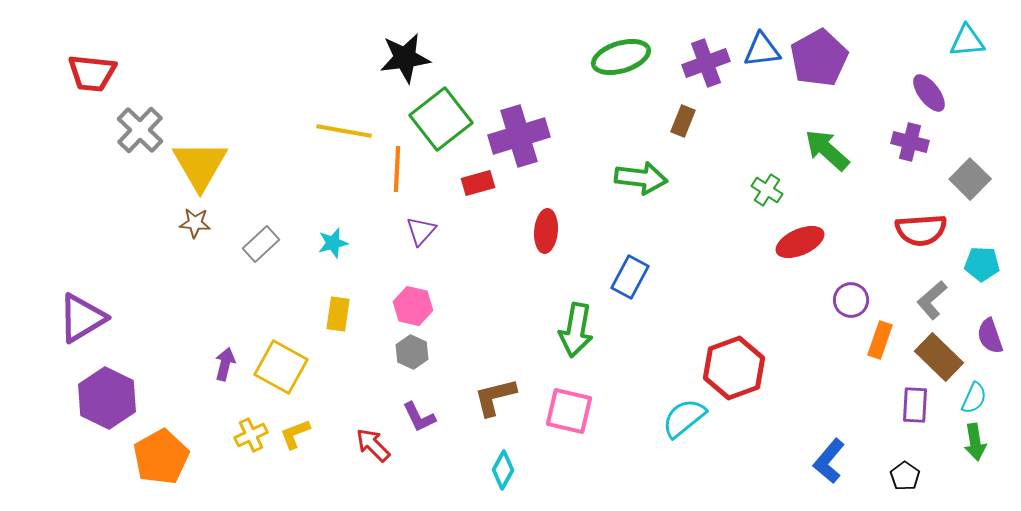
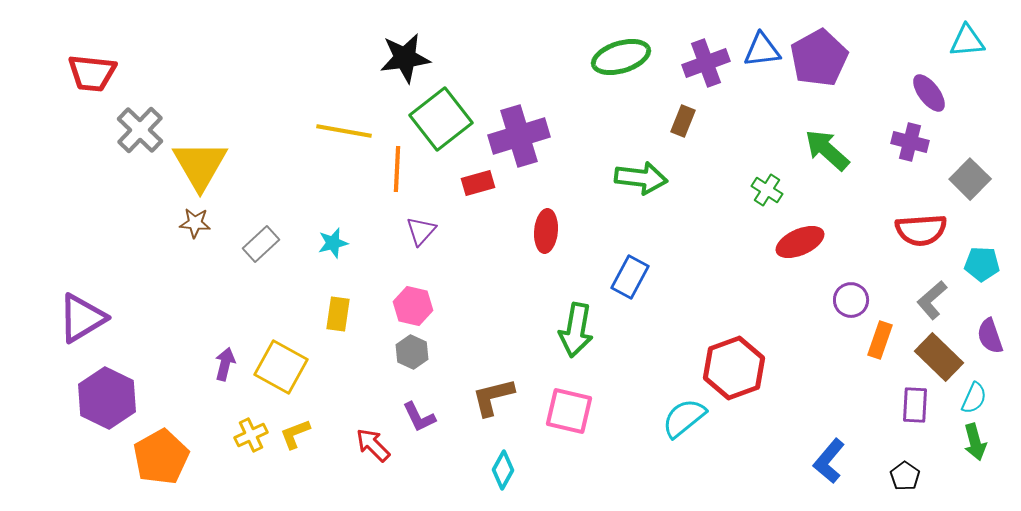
brown L-shape at (495, 397): moved 2 px left
green arrow at (975, 442): rotated 6 degrees counterclockwise
